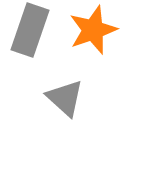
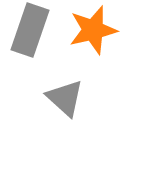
orange star: rotated 6 degrees clockwise
